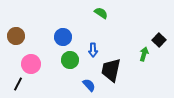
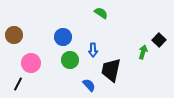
brown circle: moved 2 px left, 1 px up
green arrow: moved 1 px left, 2 px up
pink circle: moved 1 px up
